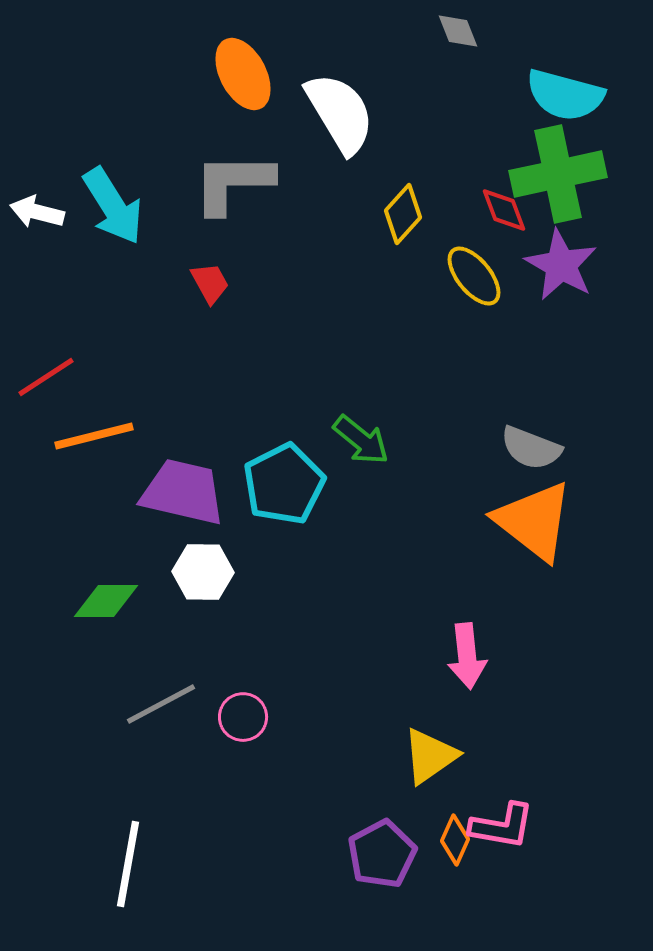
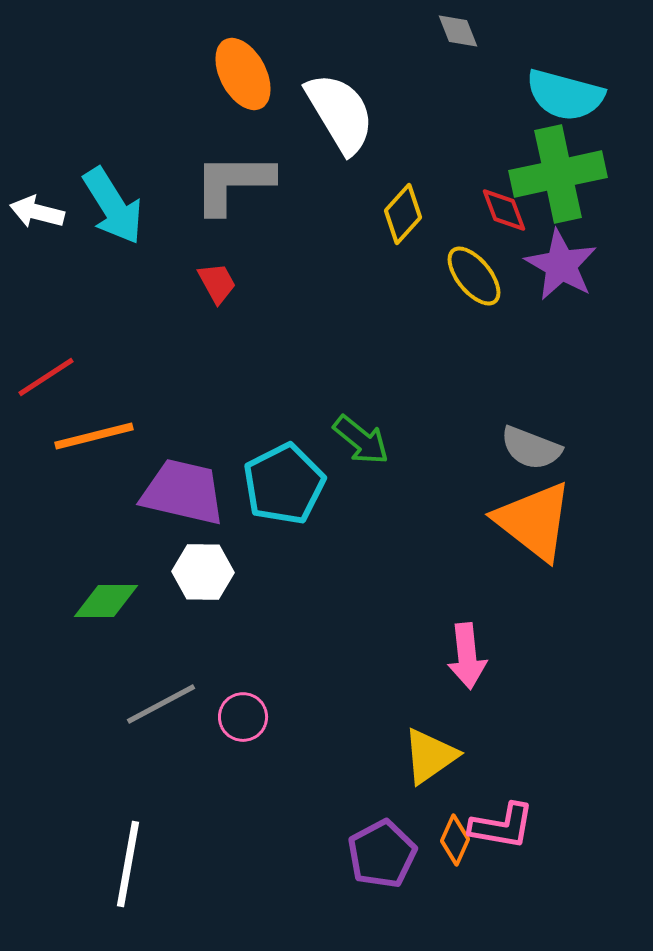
red trapezoid: moved 7 px right
